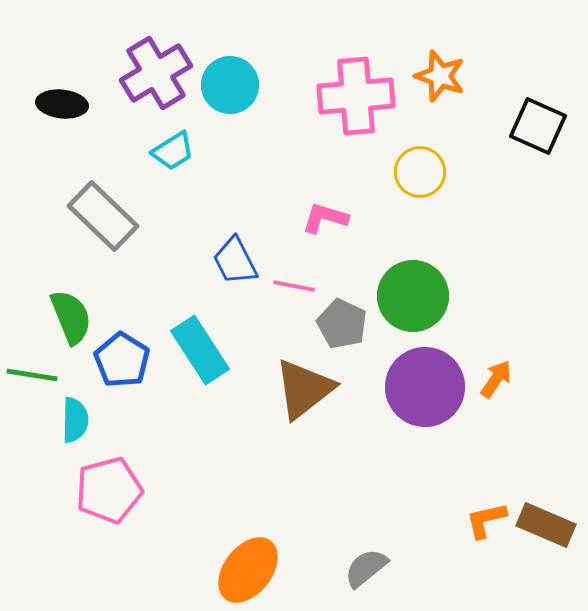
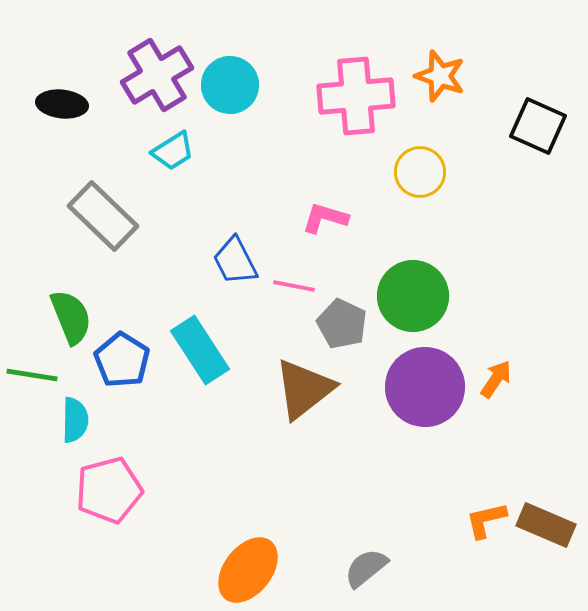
purple cross: moved 1 px right, 2 px down
